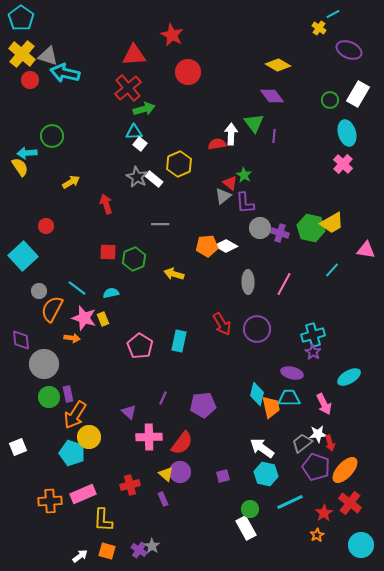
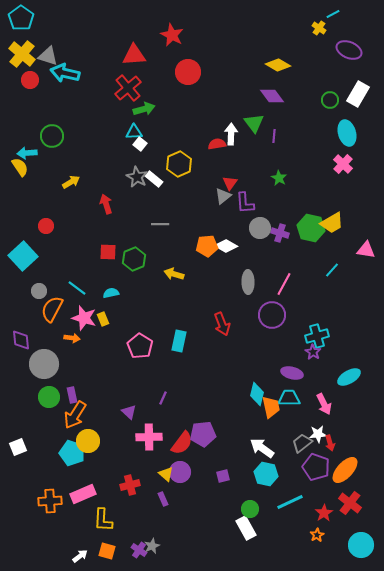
green star at (244, 175): moved 35 px right, 3 px down
red triangle at (230, 183): rotated 28 degrees clockwise
red arrow at (222, 324): rotated 10 degrees clockwise
purple circle at (257, 329): moved 15 px right, 14 px up
cyan cross at (313, 335): moved 4 px right, 1 px down
purple rectangle at (68, 394): moved 4 px right, 1 px down
purple pentagon at (203, 405): moved 29 px down
yellow circle at (89, 437): moved 1 px left, 4 px down
gray star at (152, 546): rotated 14 degrees clockwise
